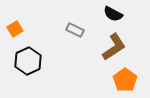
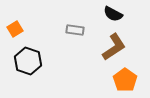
gray rectangle: rotated 18 degrees counterclockwise
black hexagon: rotated 16 degrees counterclockwise
